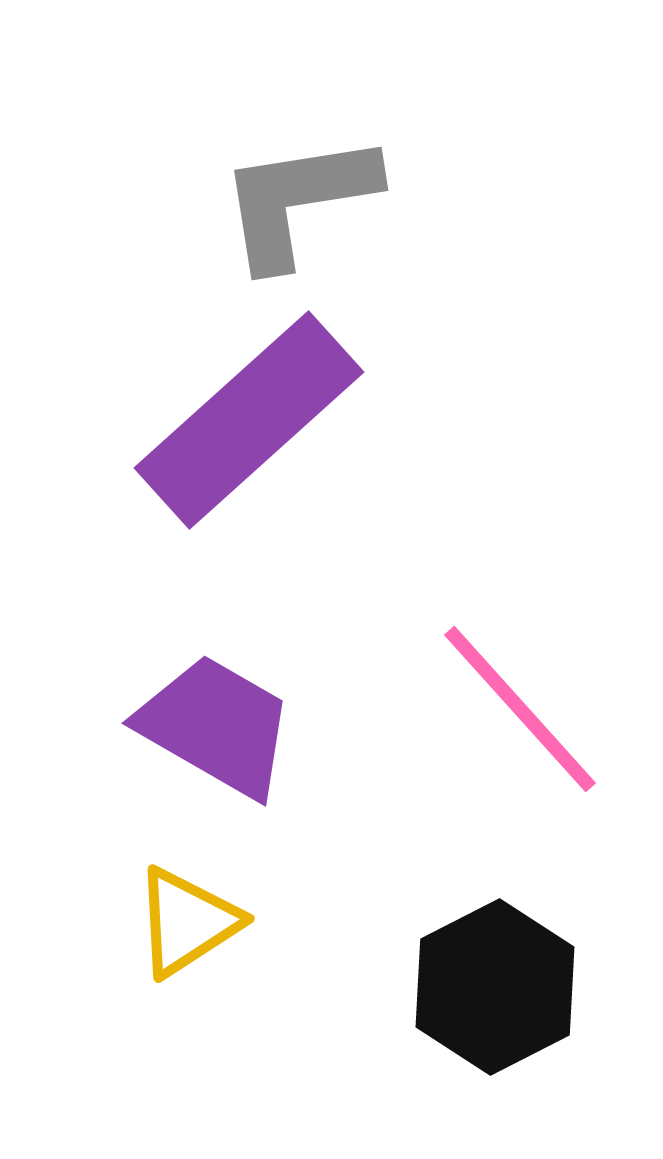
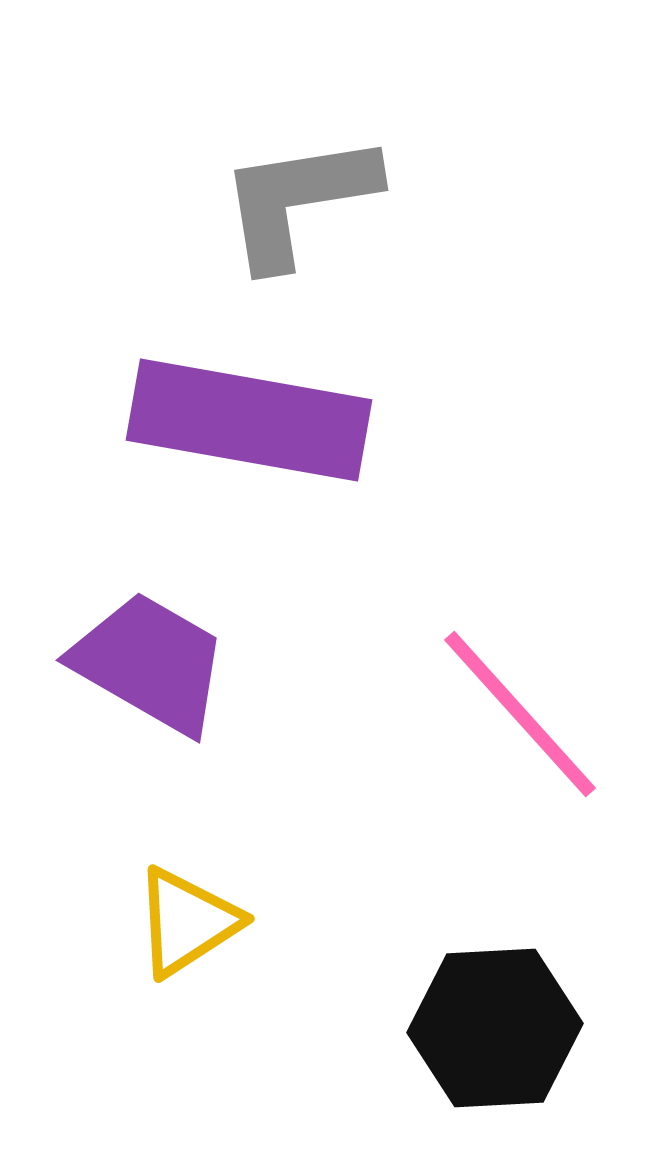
purple rectangle: rotated 52 degrees clockwise
pink line: moved 5 px down
purple trapezoid: moved 66 px left, 63 px up
black hexagon: moved 41 px down; rotated 24 degrees clockwise
